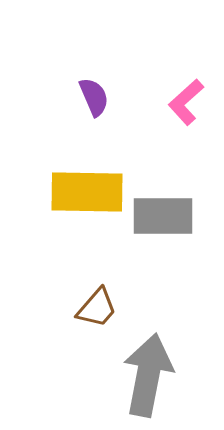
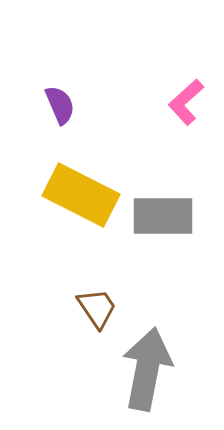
purple semicircle: moved 34 px left, 8 px down
yellow rectangle: moved 6 px left, 3 px down; rotated 26 degrees clockwise
brown trapezoid: rotated 75 degrees counterclockwise
gray arrow: moved 1 px left, 6 px up
